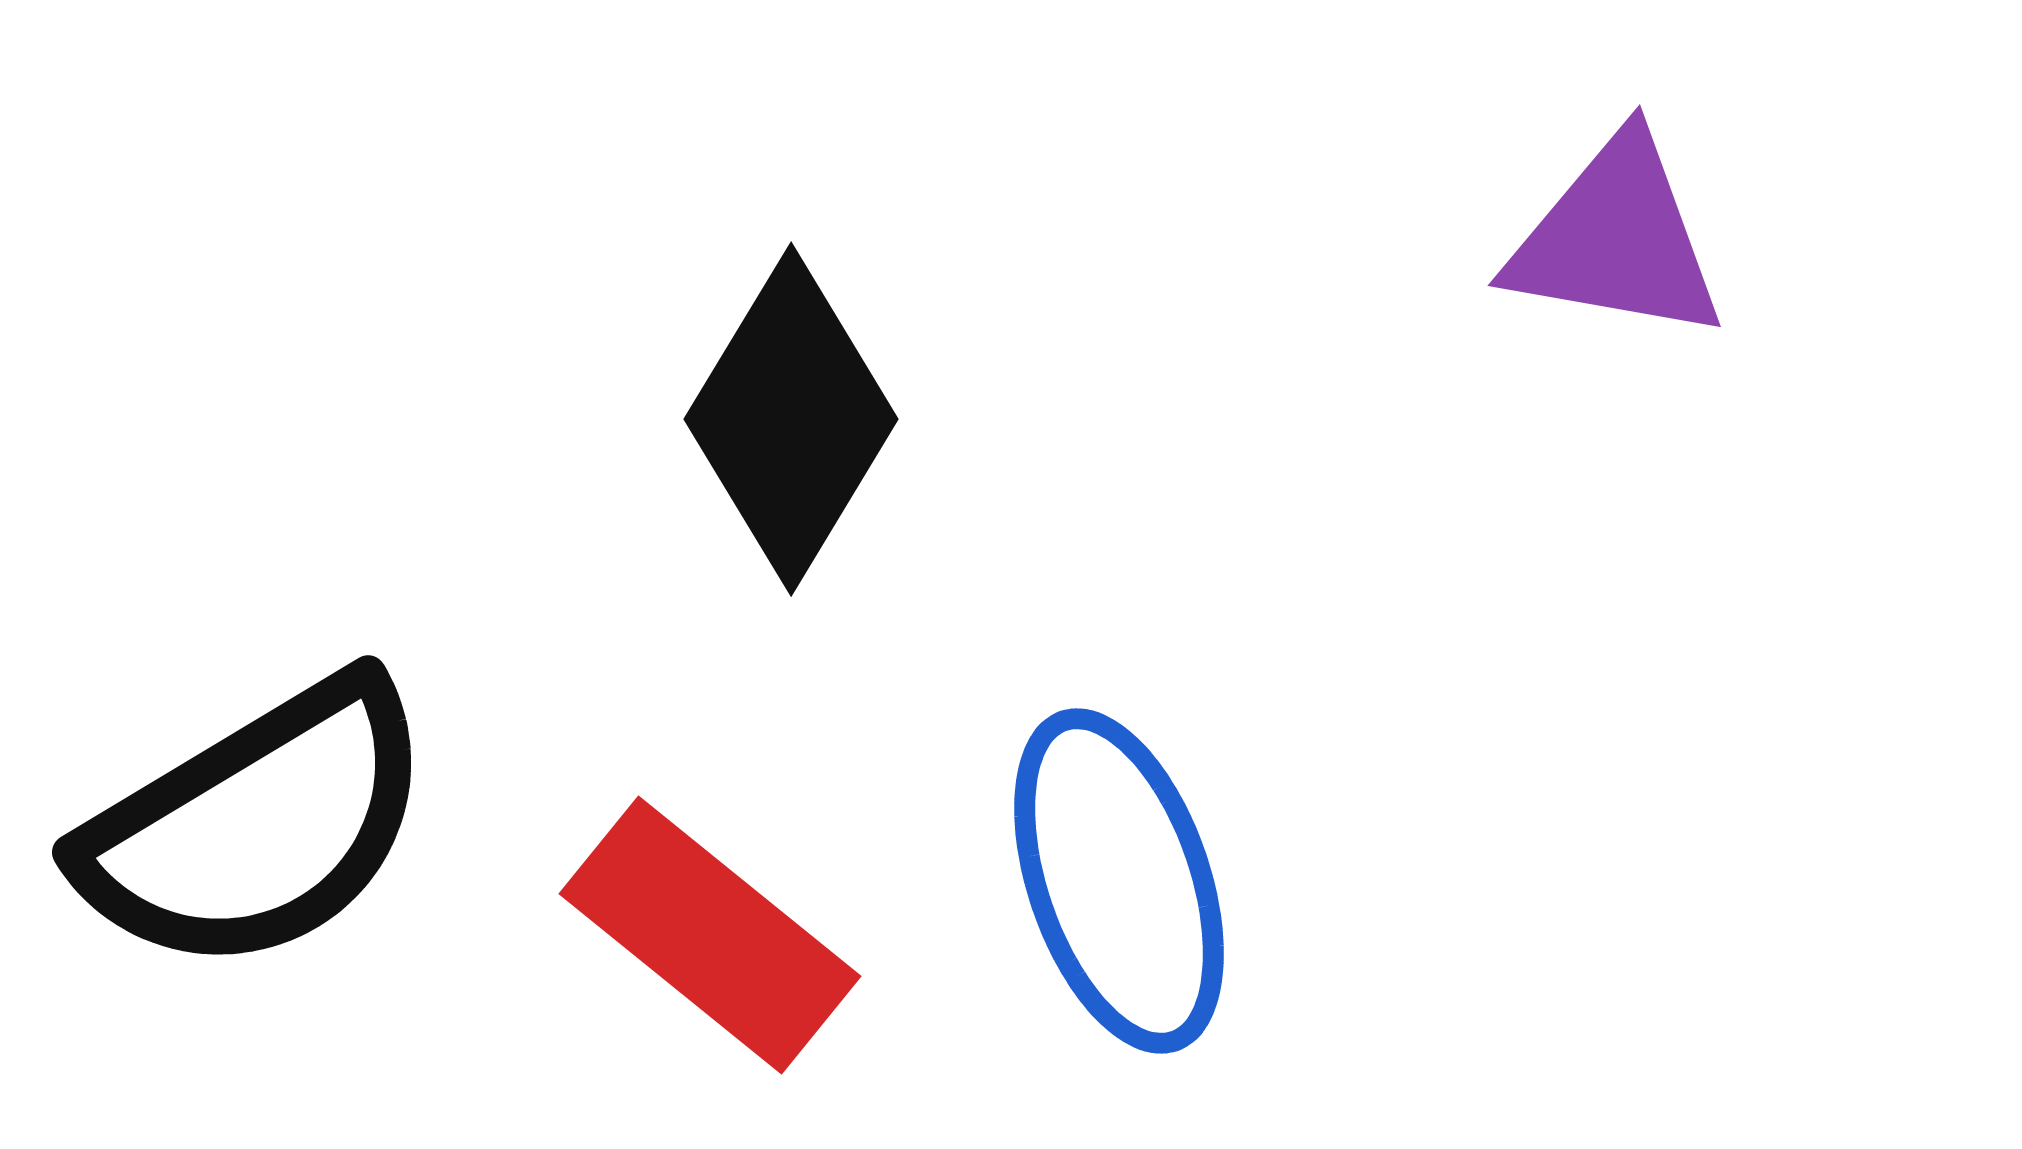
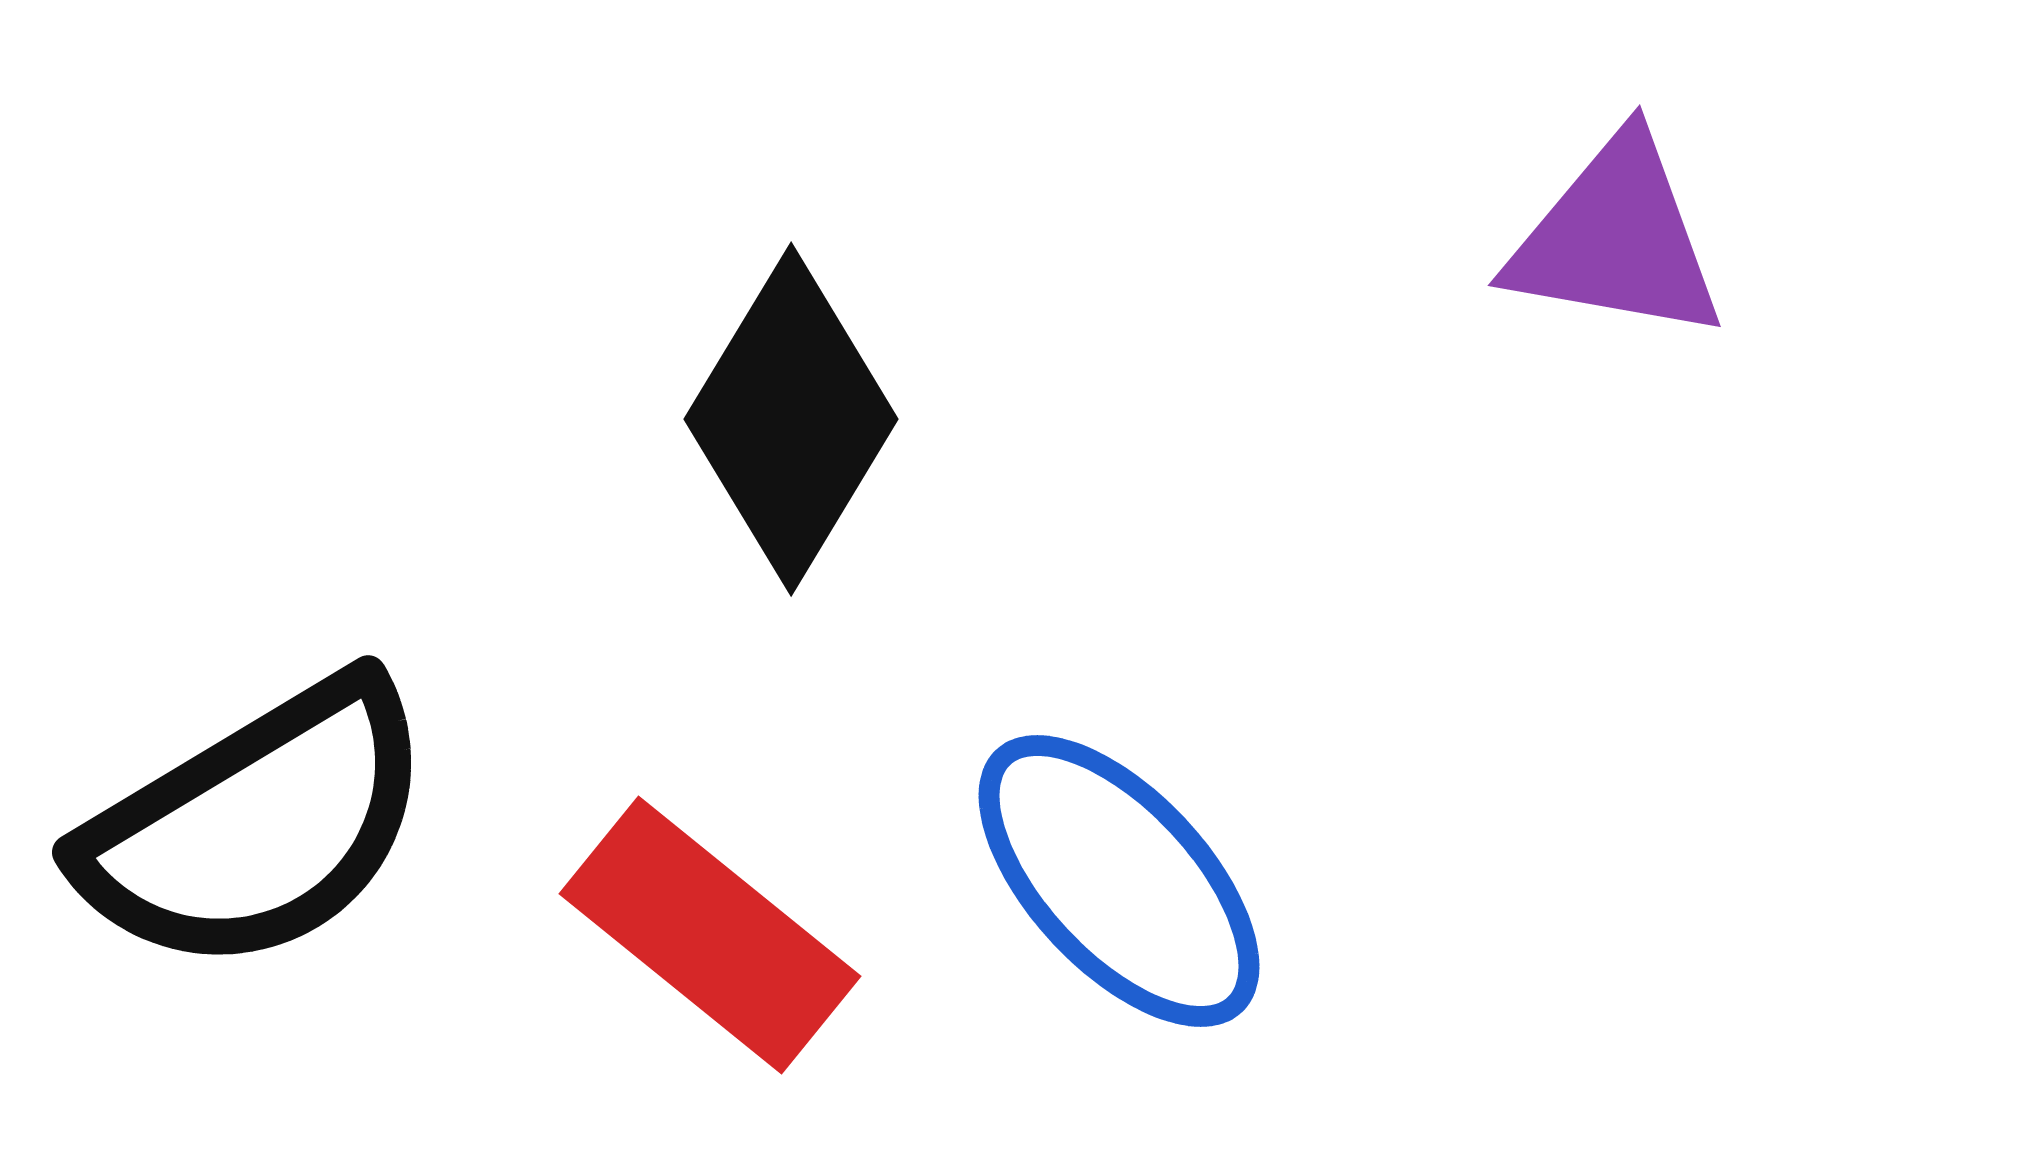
blue ellipse: rotated 24 degrees counterclockwise
